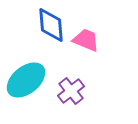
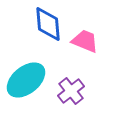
blue diamond: moved 3 px left, 1 px up
pink trapezoid: moved 1 px left, 1 px down
